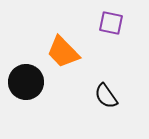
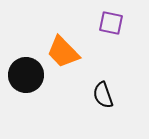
black circle: moved 7 px up
black semicircle: moved 3 px left, 1 px up; rotated 16 degrees clockwise
